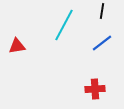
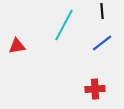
black line: rotated 14 degrees counterclockwise
